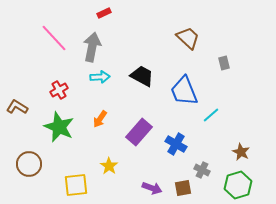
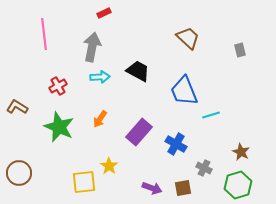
pink line: moved 10 px left, 4 px up; rotated 36 degrees clockwise
gray rectangle: moved 16 px right, 13 px up
black trapezoid: moved 4 px left, 5 px up
red cross: moved 1 px left, 4 px up
cyan line: rotated 24 degrees clockwise
brown circle: moved 10 px left, 9 px down
gray cross: moved 2 px right, 2 px up
yellow square: moved 8 px right, 3 px up
